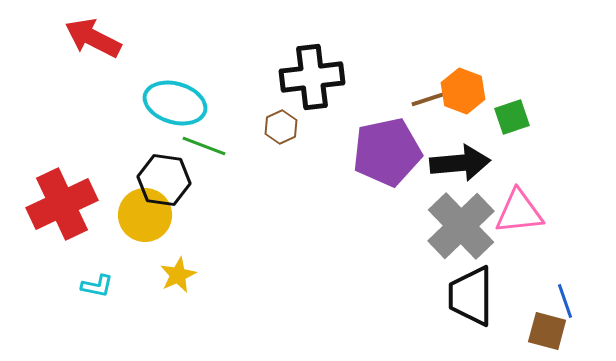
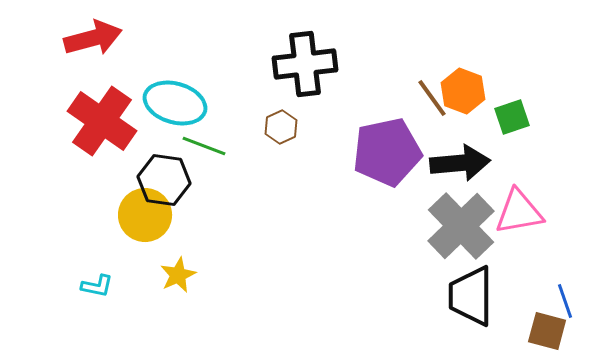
red arrow: rotated 138 degrees clockwise
black cross: moved 7 px left, 13 px up
brown line: rotated 72 degrees clockwise
red cross: moved 40 px right, 83 px up; rotated 30 degrees counterclockwise
pink triangle: rotated 4 degrees counterclockwise
